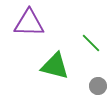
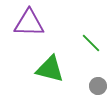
green triangle: moved 5 px left, 3 px down
